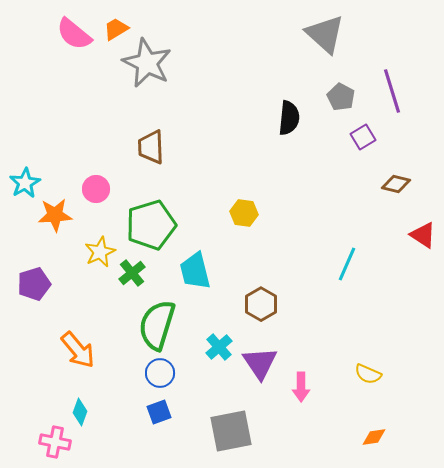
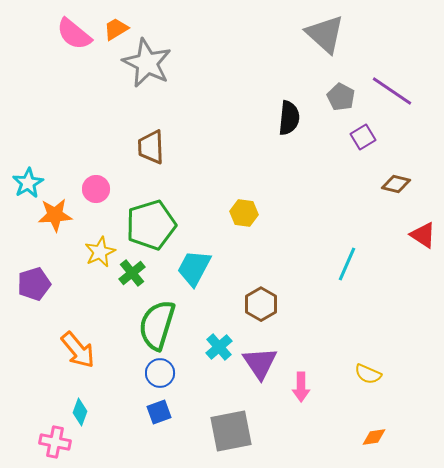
purple line: rotated 39 degrees counterclockwise
cyan star: moved 3 px right
cyan trapezoid: moved 1 px left, 3 px up; rotated 42 degrees clockwise
